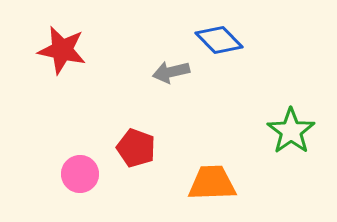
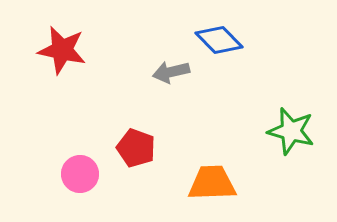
green star: rotated 21 degrees counterclockwise
